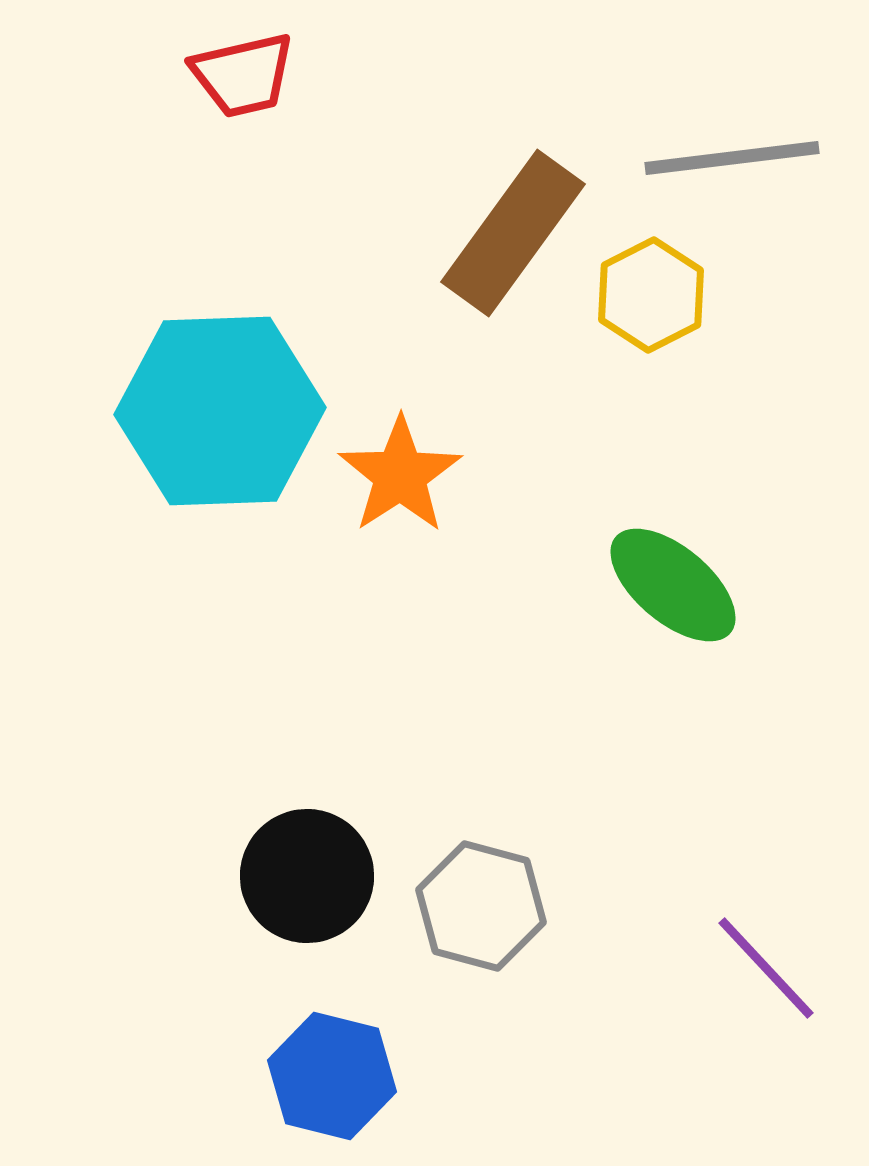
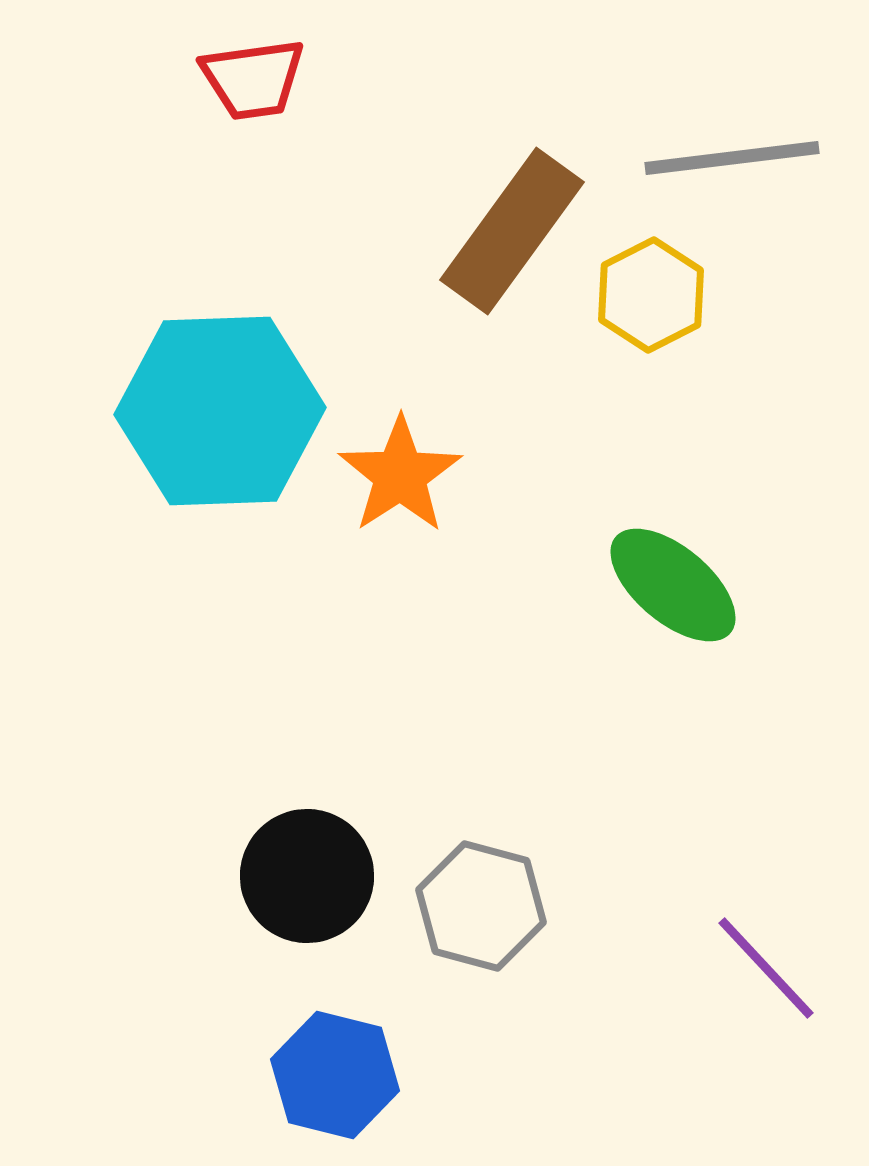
red trapezoid: moved 10 px right, 4 px down; rotated 5 degrees clockwise
brown rectangle: moved 1 px left, 2 px up
blue hexagon: moved 3 px right, 1 px up
